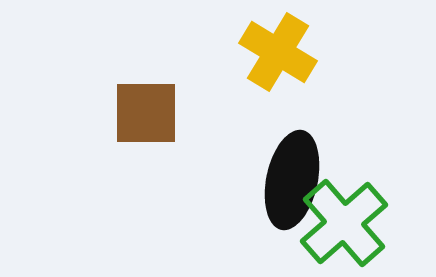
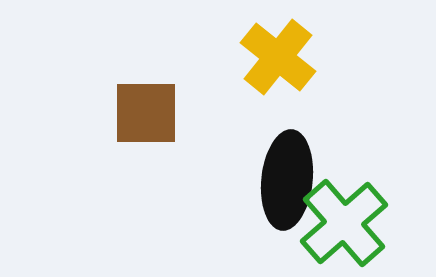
yellow cross: moved 5 px down; rotated 8 degrees clockwise
black ellipse: moved 5 px left; rotated 6 degrees counterclockwise
